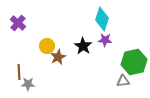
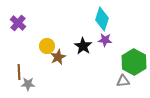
green hexagon: rotated 20 degrees counterclockwise
